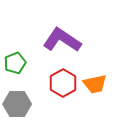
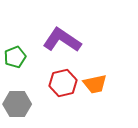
green pentagon: moved 6 px up
red hexagon: rotated 16 degrees clockwise
